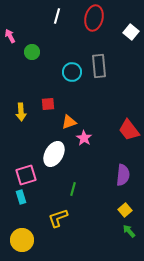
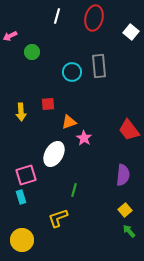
pink arrow: rotated 88 degrees counterclockwise
green line: moved 1 px right, 1 px down
